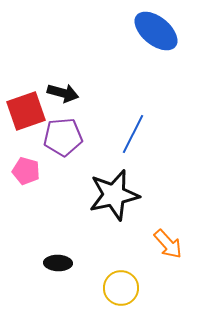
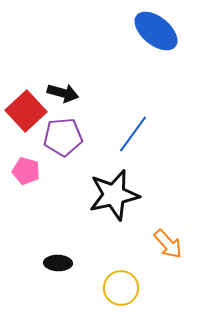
red square: rotated 24 degrees counterclockwise
blue line: rotated 9 degrees clockwise
